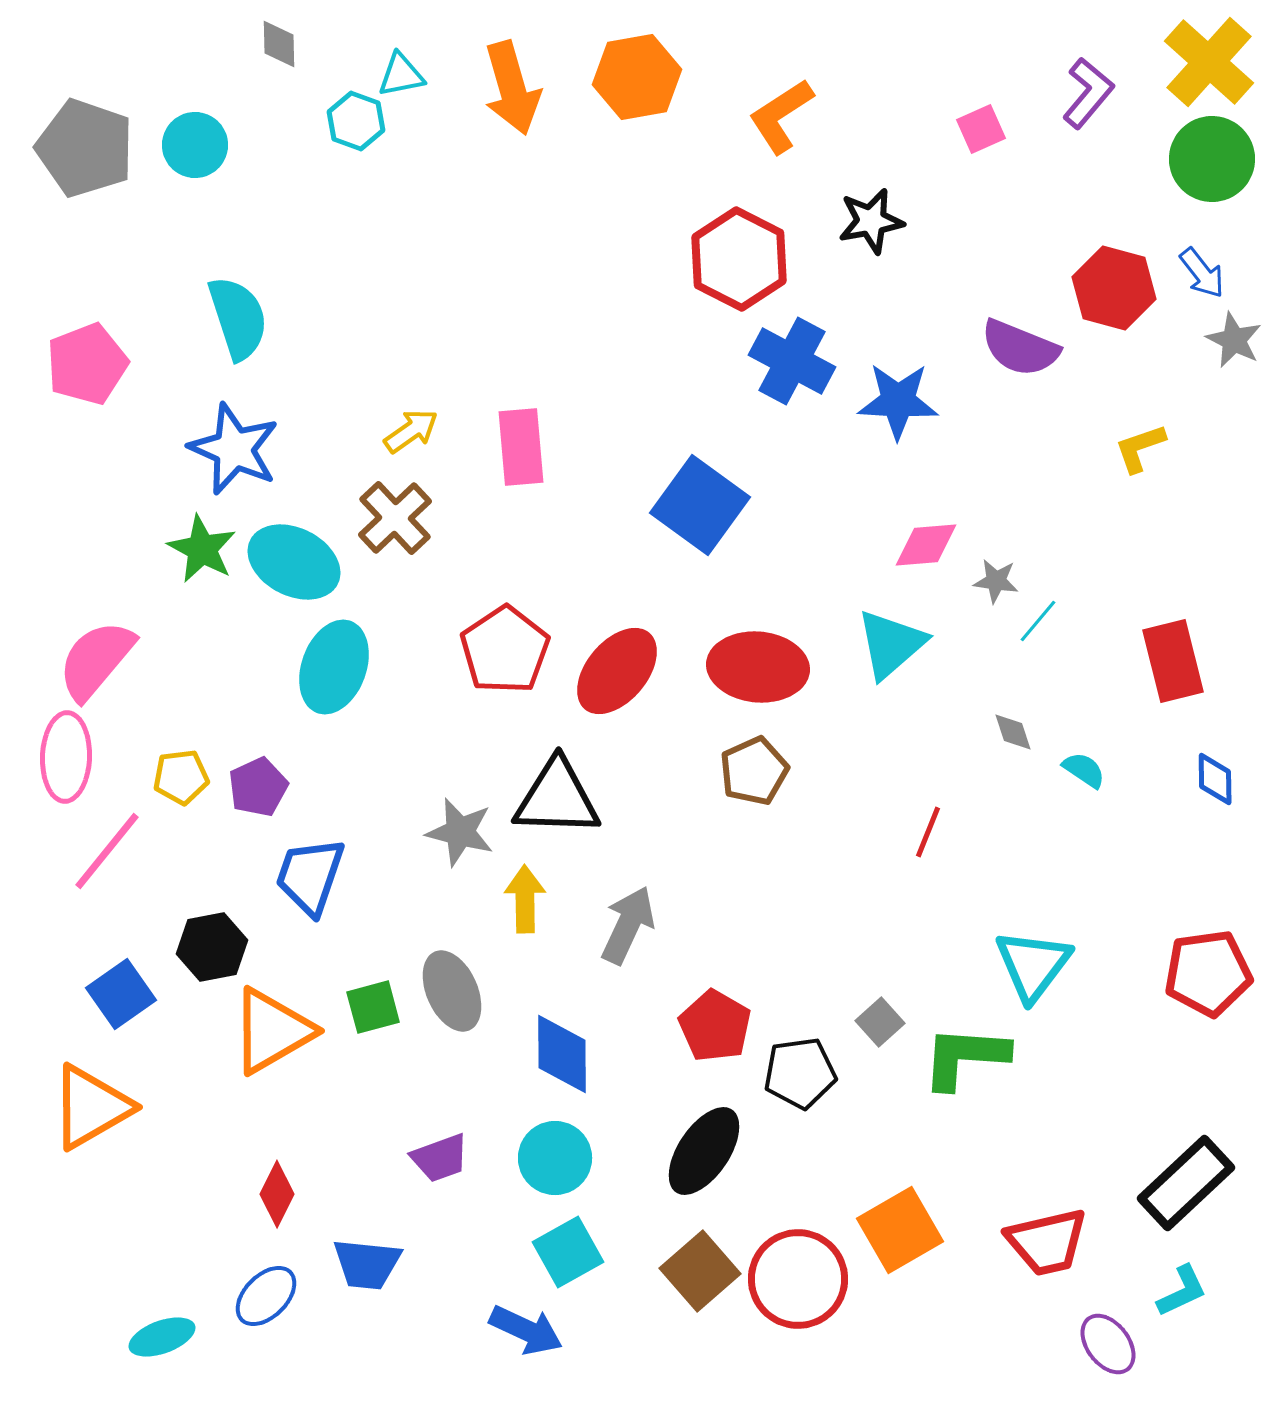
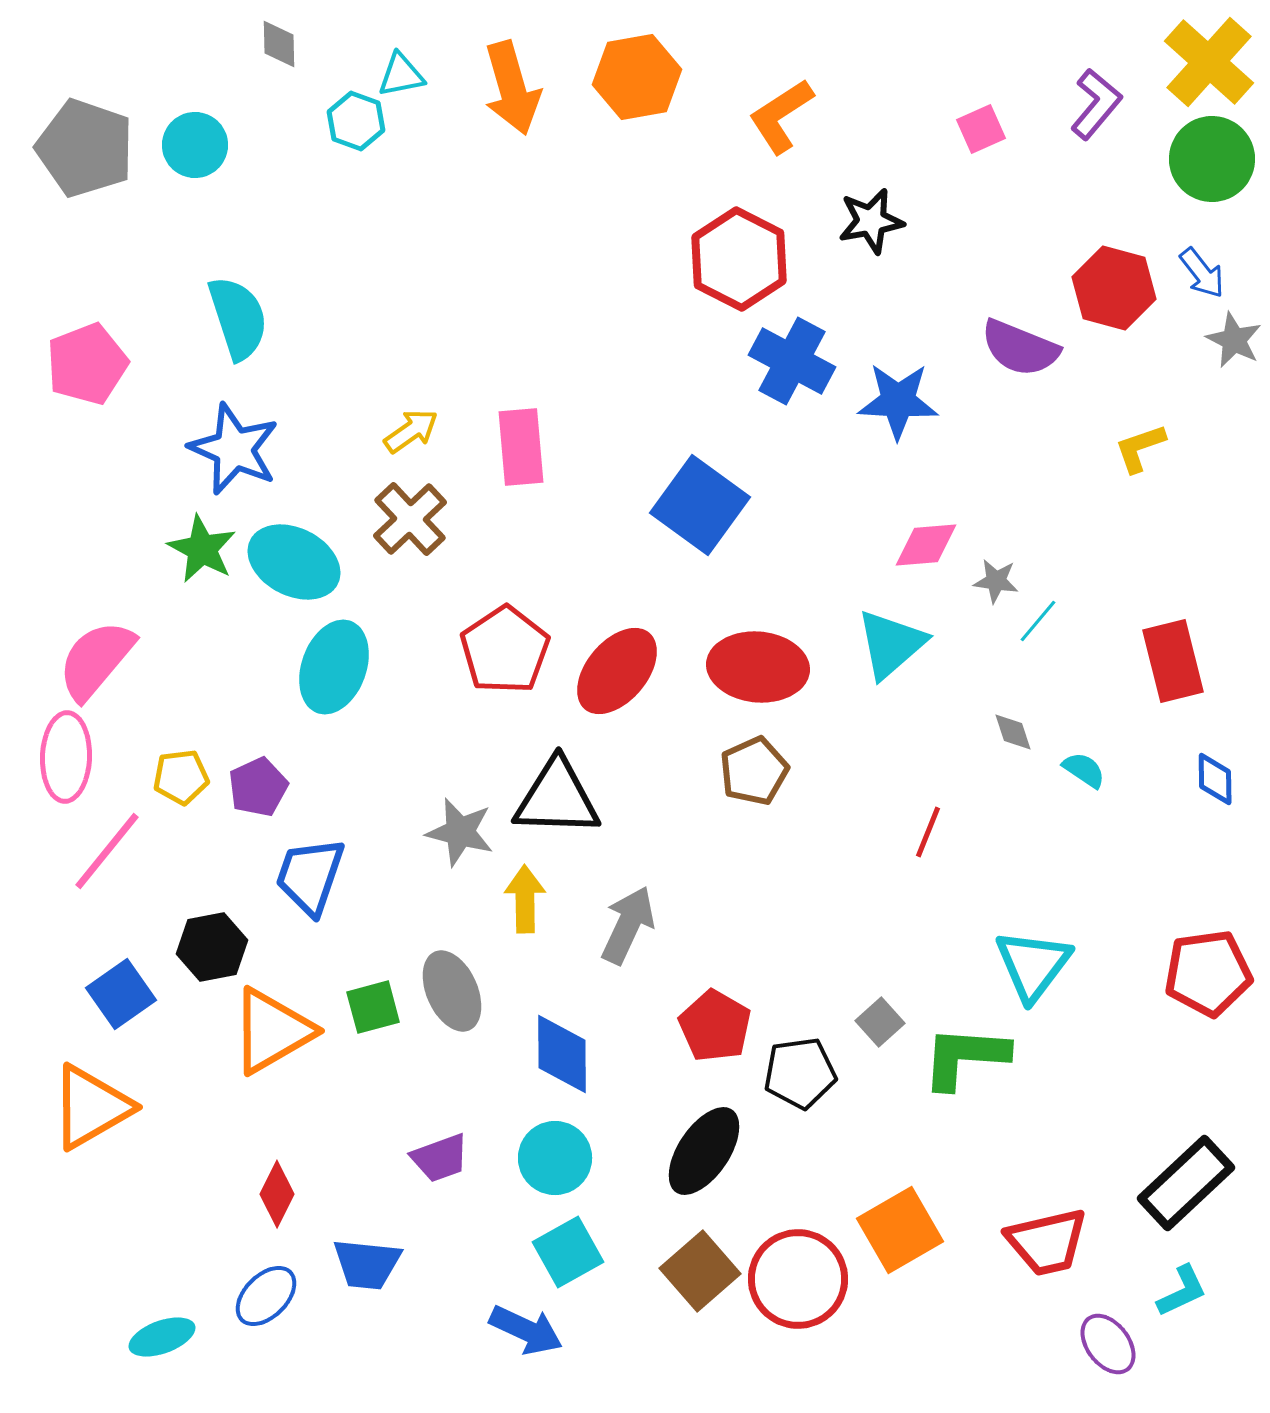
purple L-shape at (1088, 93): moved 8 px right, 11 px down
brown cross at (395, 518): moved 15 px right, 1 px down
